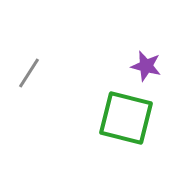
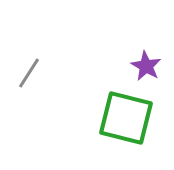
purple star: rotated 16 degrees clockwise
